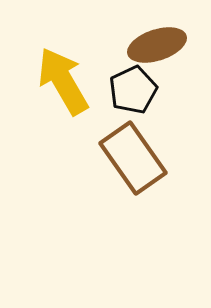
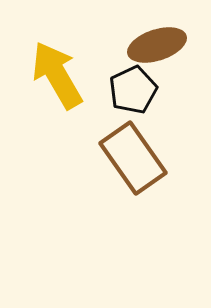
yellow arrow: moved 6 px left, 6 px up
